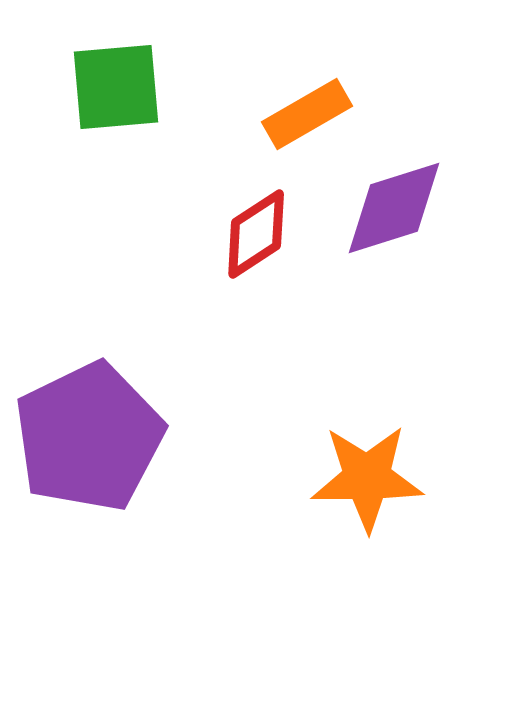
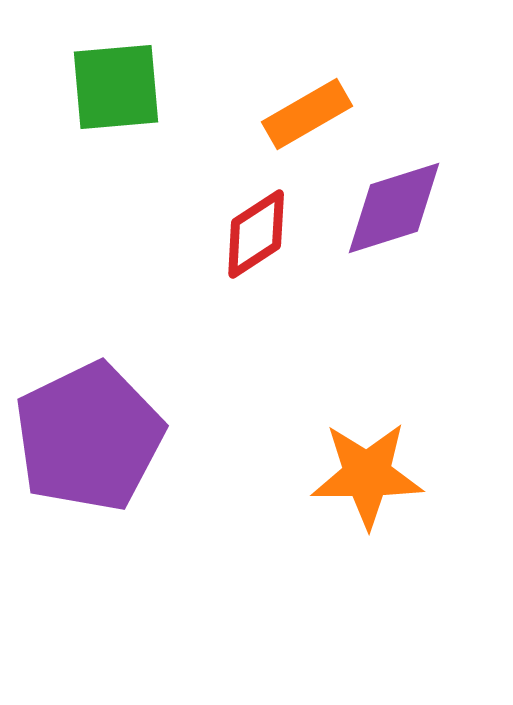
orange star: moved 3 px up
